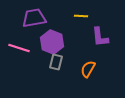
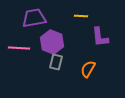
pink line: rotated 15 degrees counterclockwise
